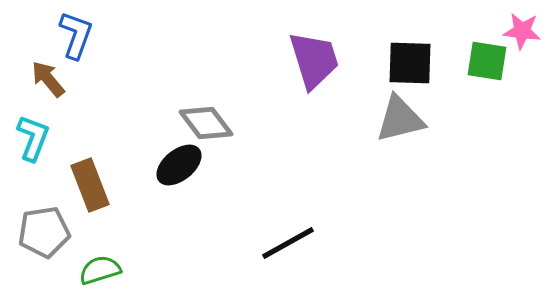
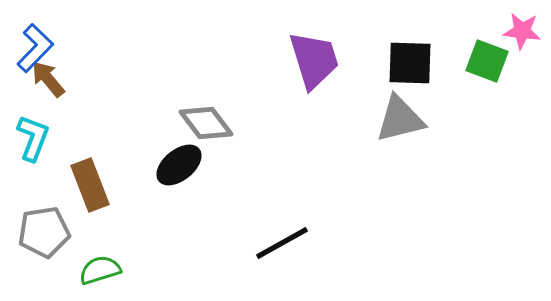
blue L-shape: moved 41 px left, 13 px down; rotated 24 degrees clockwise
green square: rotated 12 degrees clockwise
black line: moved 6 px left
